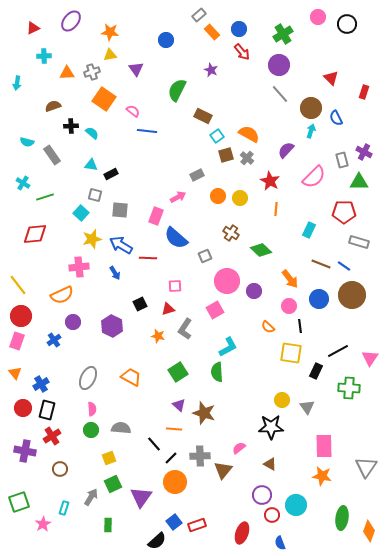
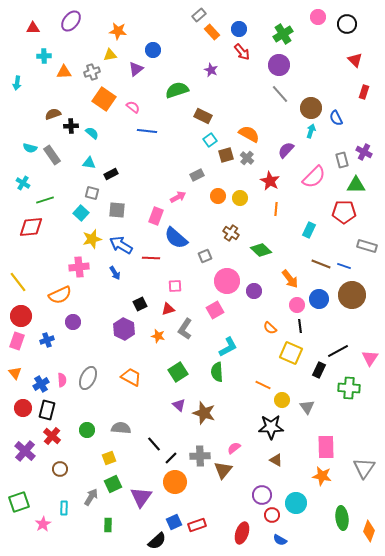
red triangle at (33, 28): rotated 24 degrees clockwise
orange star at (110, 32): moved 8 px right, 1 px up
blue circle at (166, 40): moved 13 px left, 10 px down
purple triangle at (136, 69): rotated 28 degrees clockwise
orange triangle at (67, 73): moved 3 px left, 1 px up
red triangle at (331, 78): moved 24 px right, 18 px up
green semicircle at (177, 90): rotated 45 degrees clockwise
brown semicircle at (53, 106): moved 8 px down
pink semicircle at (133, 111): moved 4 px up
cyan square at (217, 136): moved 7 px left, 4 px down
cyan semicircle at (27, 142): moved 3 px right, 6 px down
cyan triangle at (91, 165): moved 2 px left, 2 px up
green triangle at (359, 182): moved 3 px left, 3 px down
gray square at (95, 195): moved 3 px left, 2 px up
green line at (45, 197): moved 3 px down
gray square at (120, 210): moved 3 px left
red diamond at (35, 234): moved 4 px left, 7 px up
gray rectangle at (359, 242): moved 8 px right, 4 px down
red line at (148, 258): moved 3 px right
blue line at (344, 266): rotated 16 degrees counterclockwise
yellow line at (18, 285): moved 3 px up
orange semicircle at (62, 295): moved 2 px left
pink circle at (289, 306): moved 8 px right, 1 px up
purple hexagon at (112, 326): moved 12 px right, 3 px down
orange semicircle at (268, 327): moved 2 px right, 1 px down
blue cross at (54, 340): moved 7 px left; rotated 16 degrees clockwise
yellow square at (291, 353): rotated 15 degrees clockwise
black rectangle at (316, 371): moved 3 px right, 1 px up
pink semicircle at (92, 409): moved 30 px left, 29 px up
orange line at (174, 429): moved 89 px right, 44 px up; rotated 21 degrees clockwise
green circle at (91, 430): moved 4 px left
red cross at (52, 436): rotated 18 degrees counterclockwise
pink rectangle at (324, 446): moved 2 px right, 1 px down
pink semicircle at (239, 448): moved 5 px left
purple cross at (25, 451): rotated 30 degrees clockwise
brown triangle at (270, 464): moved 6 px right, 4 px up
gray triangle at (366, 467): moved 2 px left, 1 px down
cyan circle at (296, 505): moved 2 px up
cyan rectangle at (64, 508): rotated 16 degrees counterclockwise
green ellipse at (342, 518): rotated 15 degrees counterclockwise
blue square at (174, 522): rotated 14 degrees clockwise
blue semicircle at (280, 543): moved 3 px up; rotated 40 degrees counterclockwise
